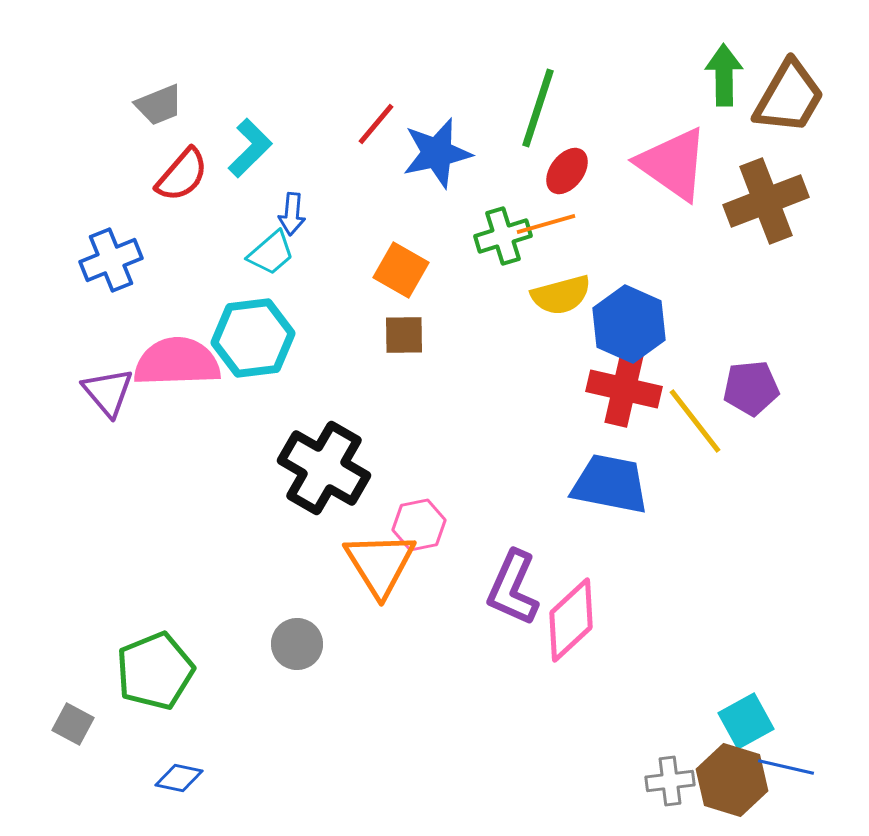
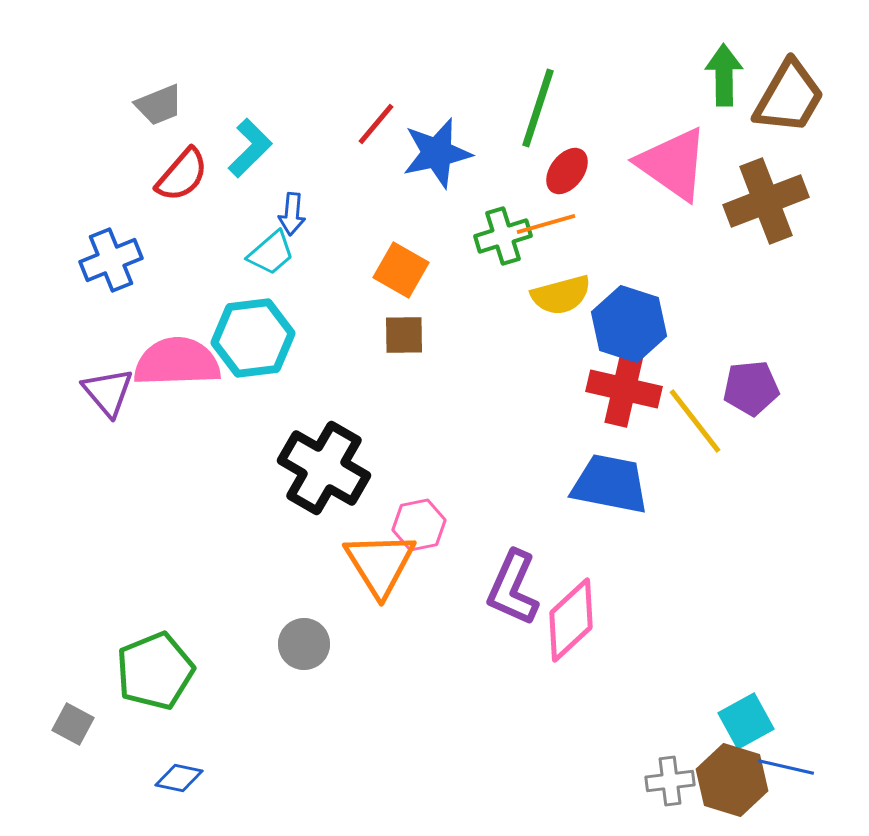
blue hexagon: rotated 6 degrees counterclockwise
gray circle: moved 7 px right
